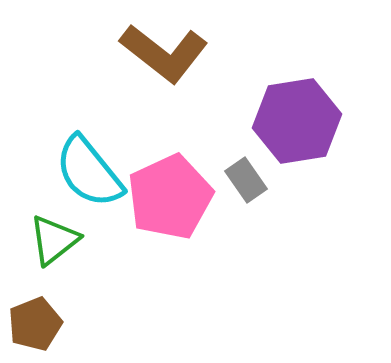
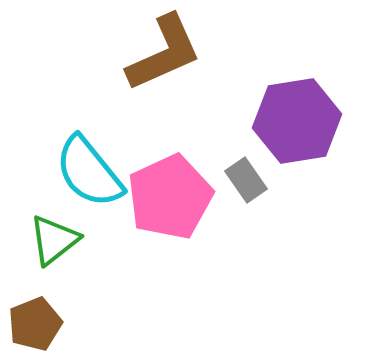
brown L-shape: rotated 62 degrees counterclockwise
